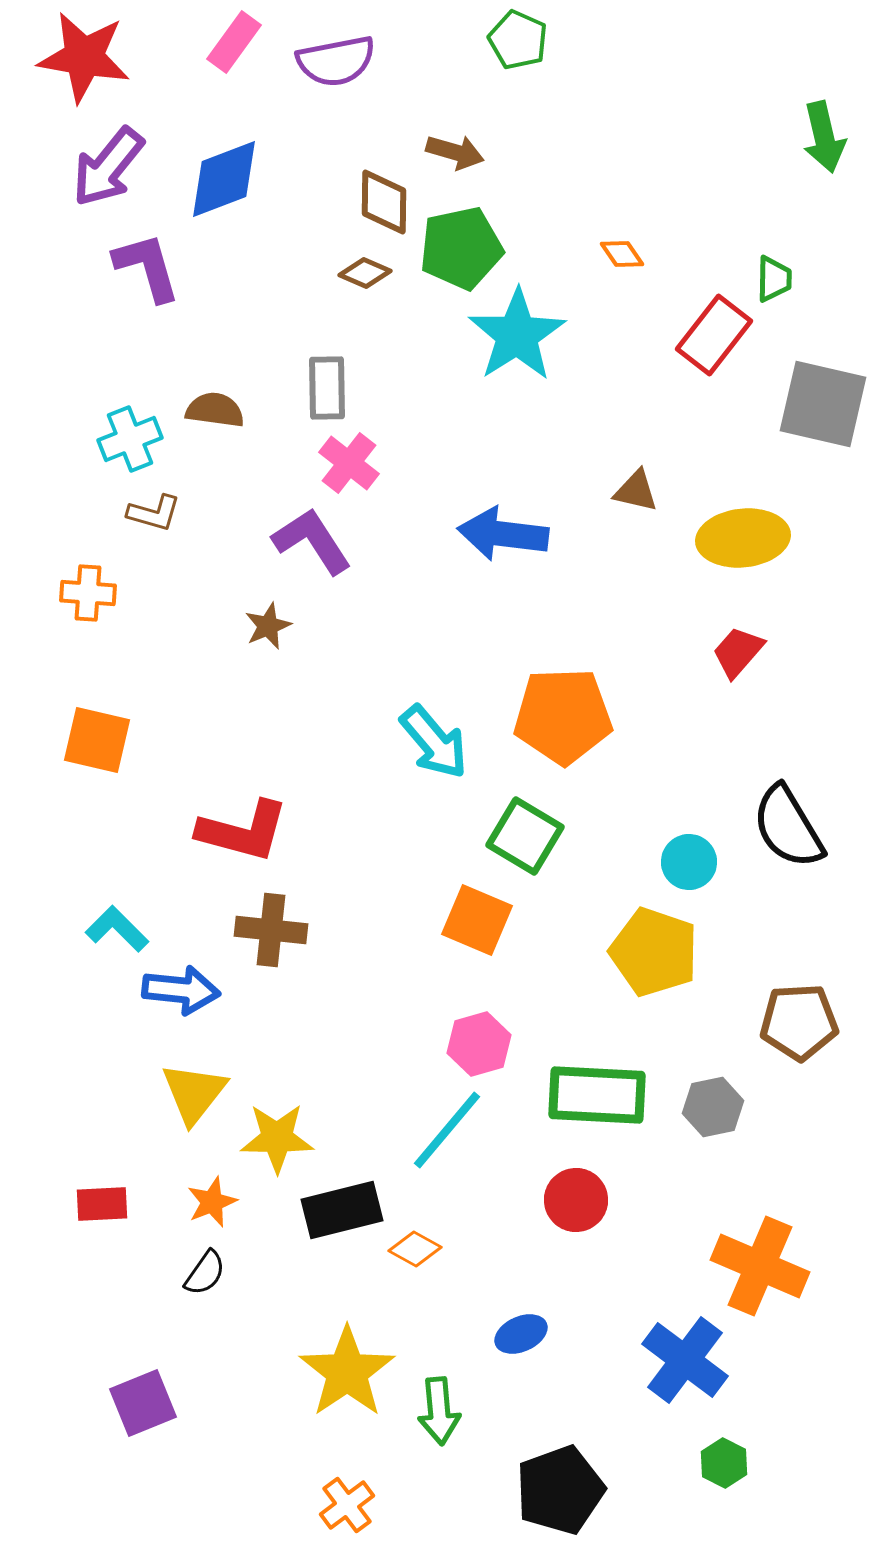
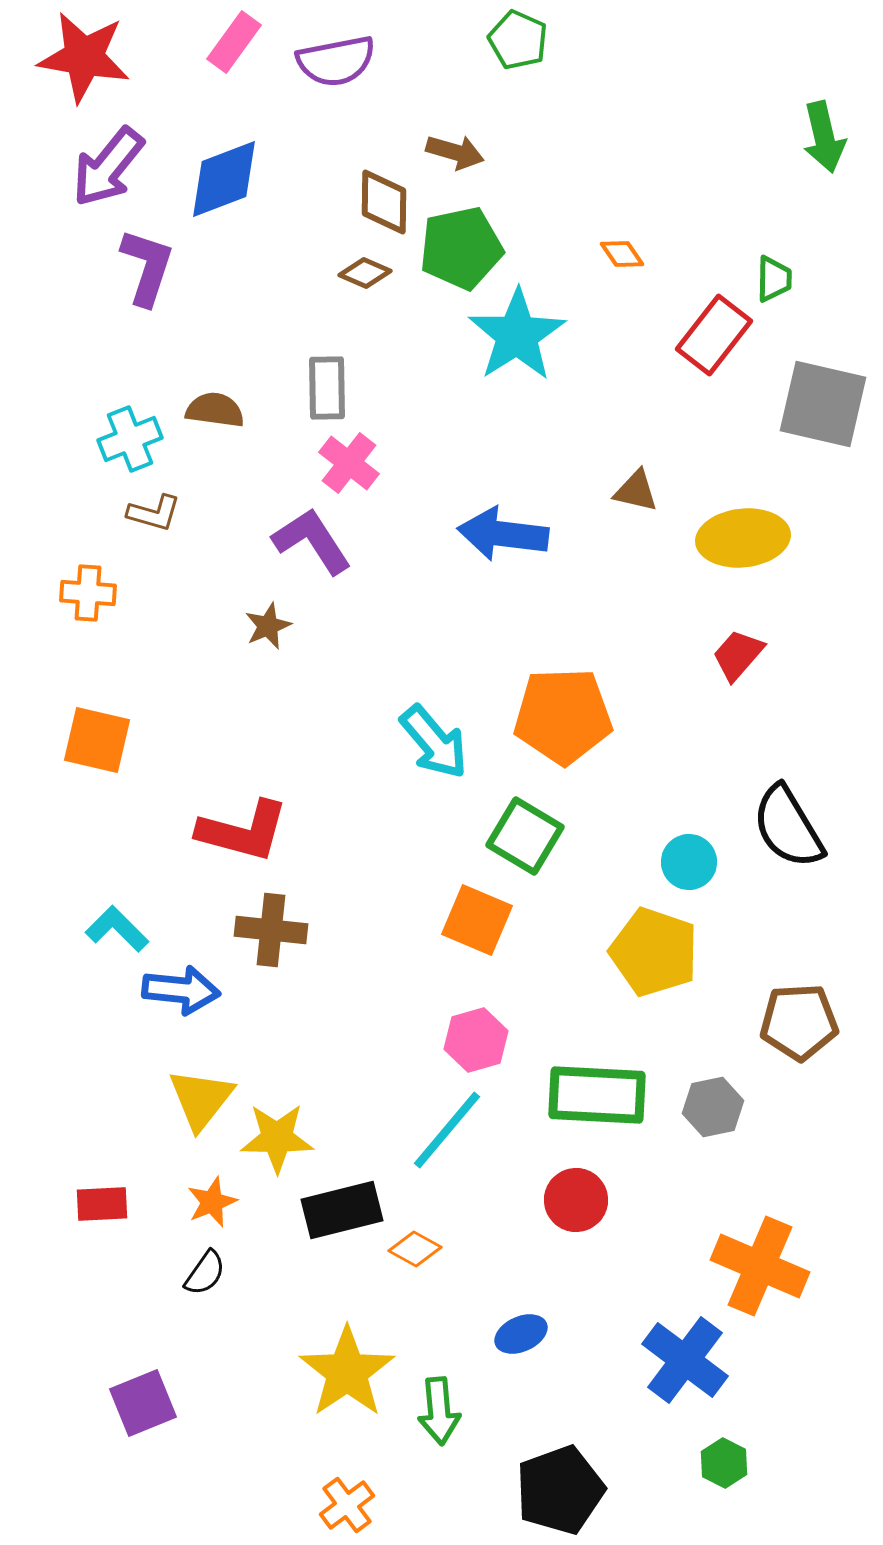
purple L-shape at (147, 267): rotated 34 degrees clockwise
red trapezoid at (738, 652): moved 3 px down
pink hexagon at (479, 1044): moved 3 px left, 4 px up
yellow triangle at (194, 1093): moved 7 px right, 6 px down
